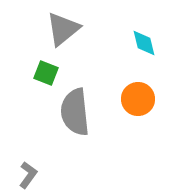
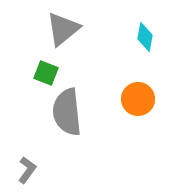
cyan diamond: moved 1 px right, 6 px up; rotated 24 degrees clockwise
gray semicircle: moved 8 px left
gray L-shape: moved 1 px left, 5 px up
